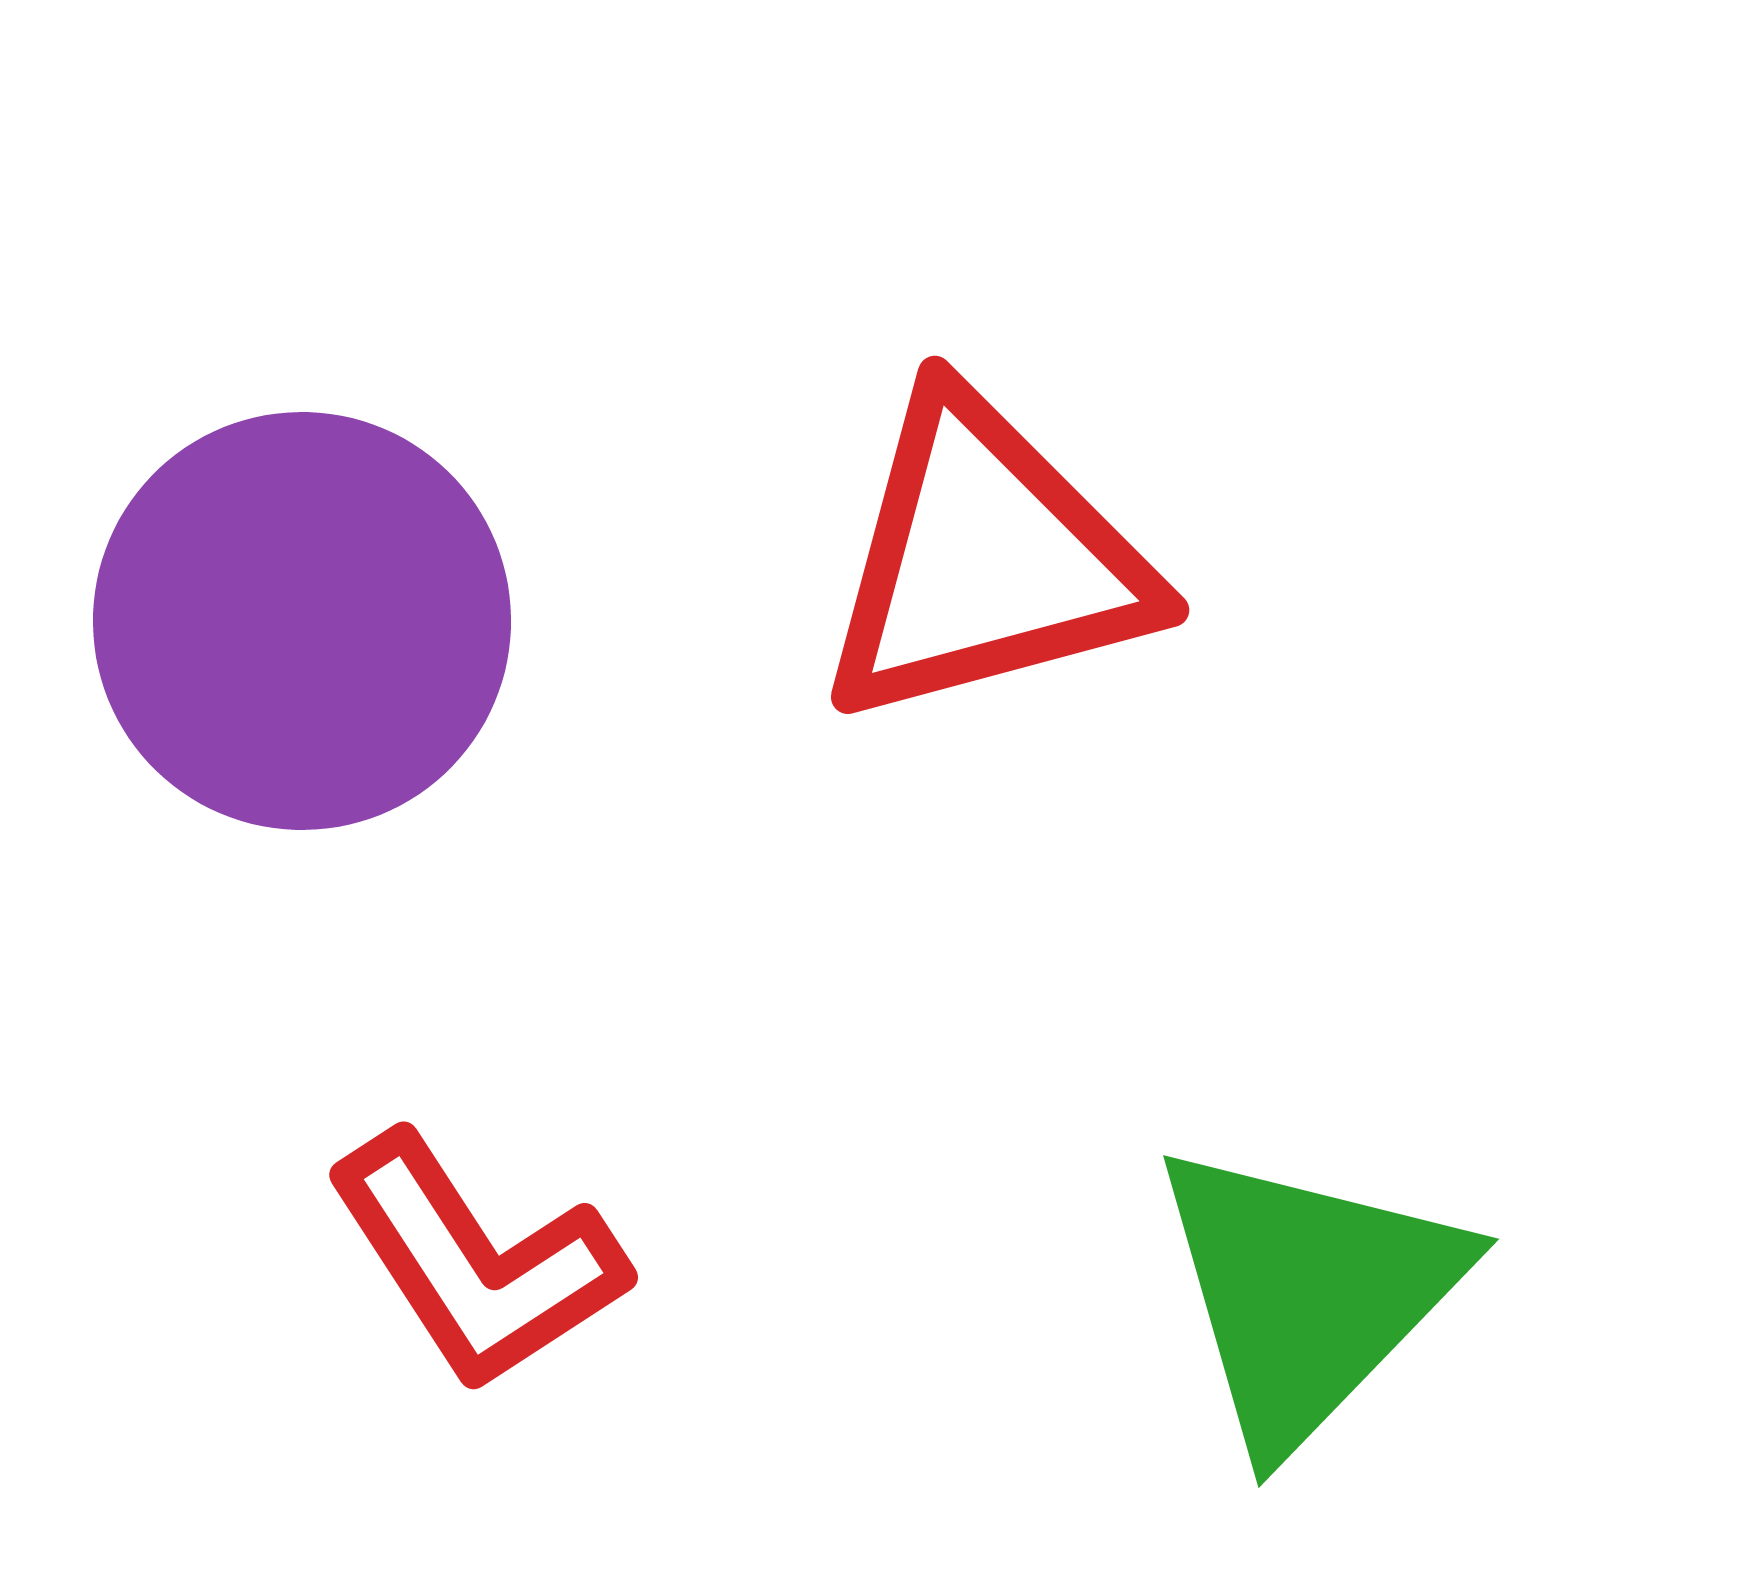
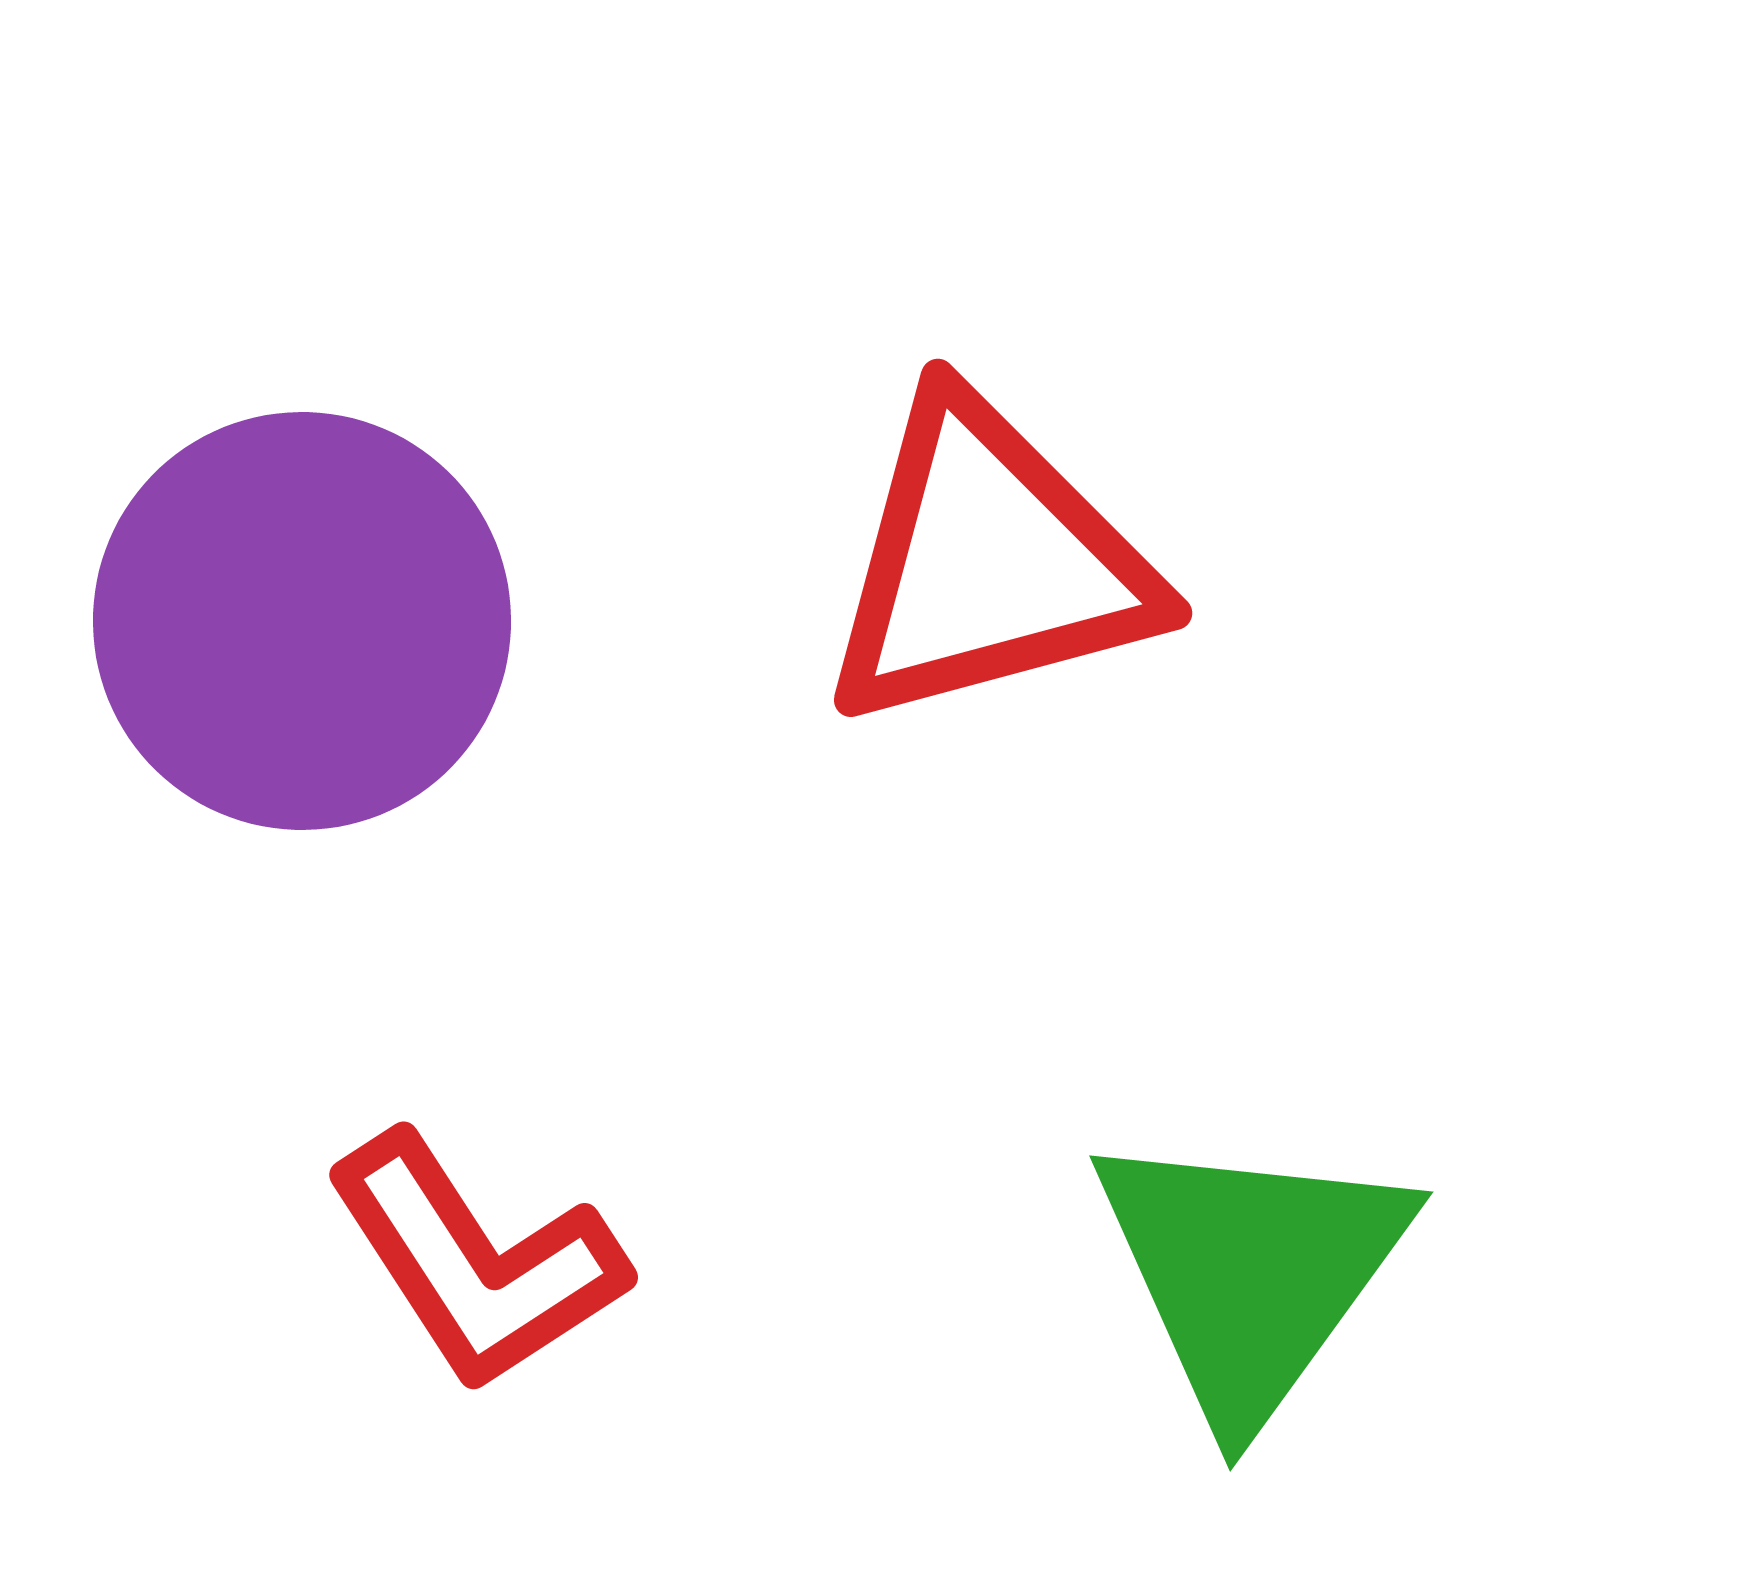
red triangle: moved 3 px right, 3 px down
green triangle: moved 56 px left, 21 px up; rotated 8 degrees counterclockwise
